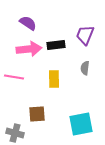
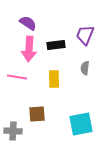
pink arrow: rotated 100 degrees clockwise
pink line: moved 3 px right
gray cross: moved 2 px left, 2 px up; rotated 12 degrees counterclockwise
